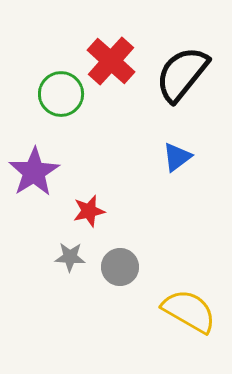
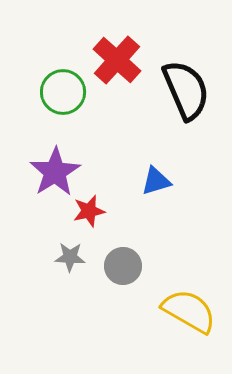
red cross: moved 6 px right, 1 px up
black semicircle: moved 4 px right, 16 px down; rotated 118 degrees clockwise
green circle: moved 2 px right, 2 px up
blue triangle: moved 21 px left, 24 px down; rotated 20 degrees clockwise
purple star: moved 21 px right
gray circle: moved 3 px right, 1 px up
